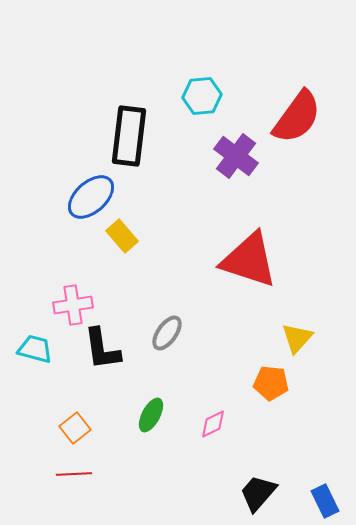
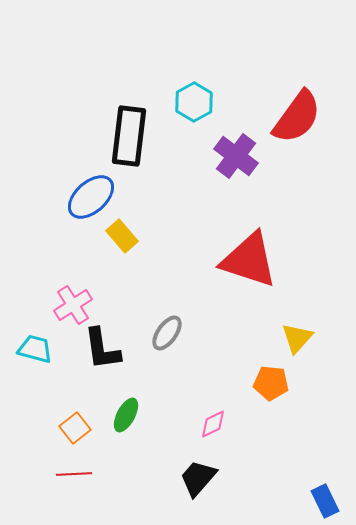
cyan hexagon: moved 8 px left, 6 px down; rotated 24 degrees counterclockwise
pink cross: rotated 24 degrees counterclockwise
green ellipse: moved 25 px left
black trapezoid: moved 60 px left, 15 px up
